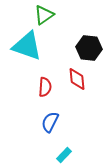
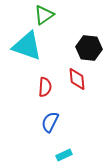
cyan rectangle: rotated 21 degrees clockwise
